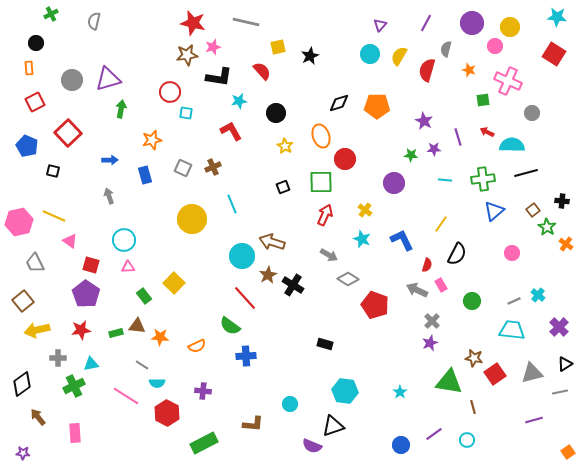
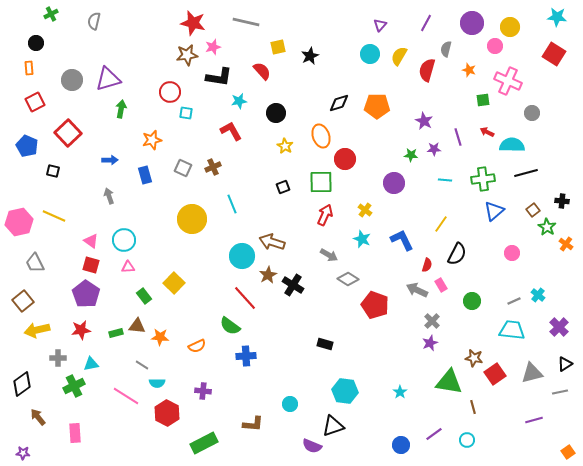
pink triangle at (70, 241): moved 21 px right
